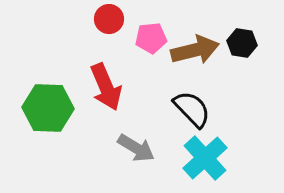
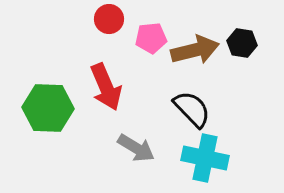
cyan cross: rotated 36 degrees counterclockwise
